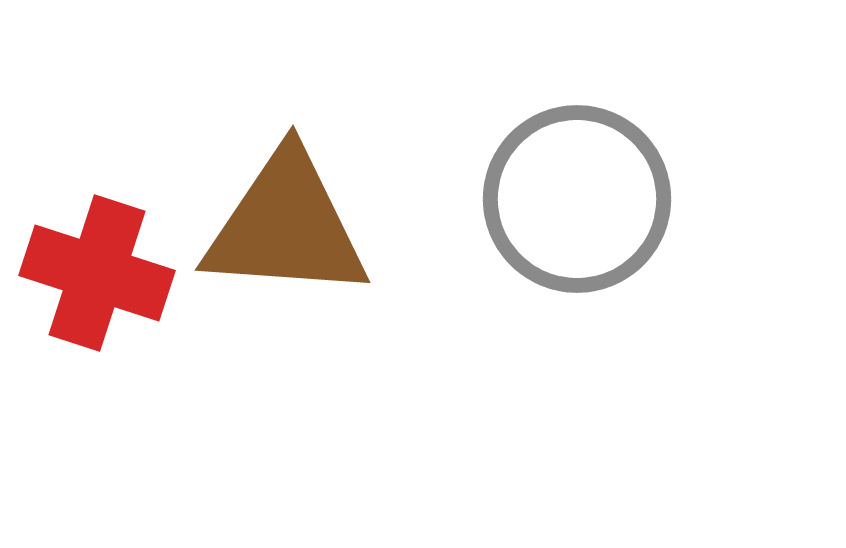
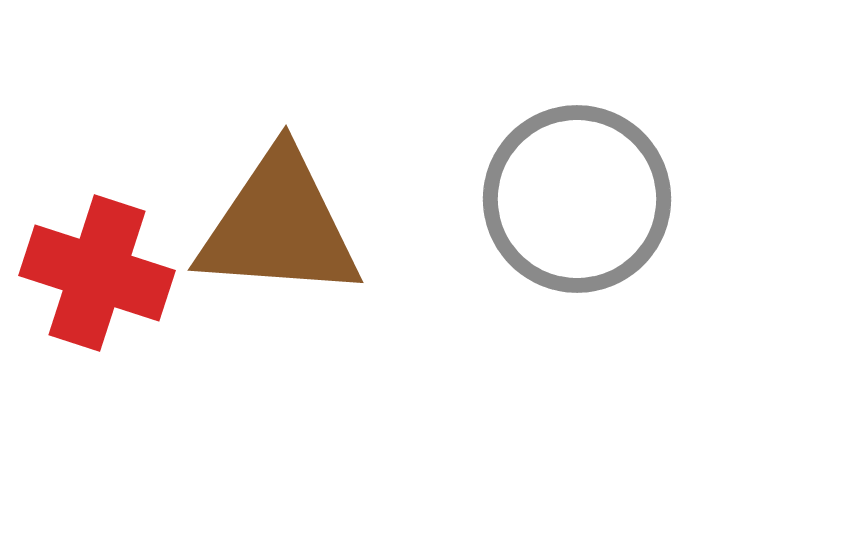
brown triangle: moved 7 px left
